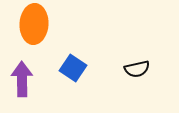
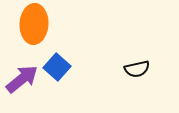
blue square: moved 16 px left, 1 px up; rotated 8 degrees clockwise
purple arrow: rotated 52 degrees clockwise
